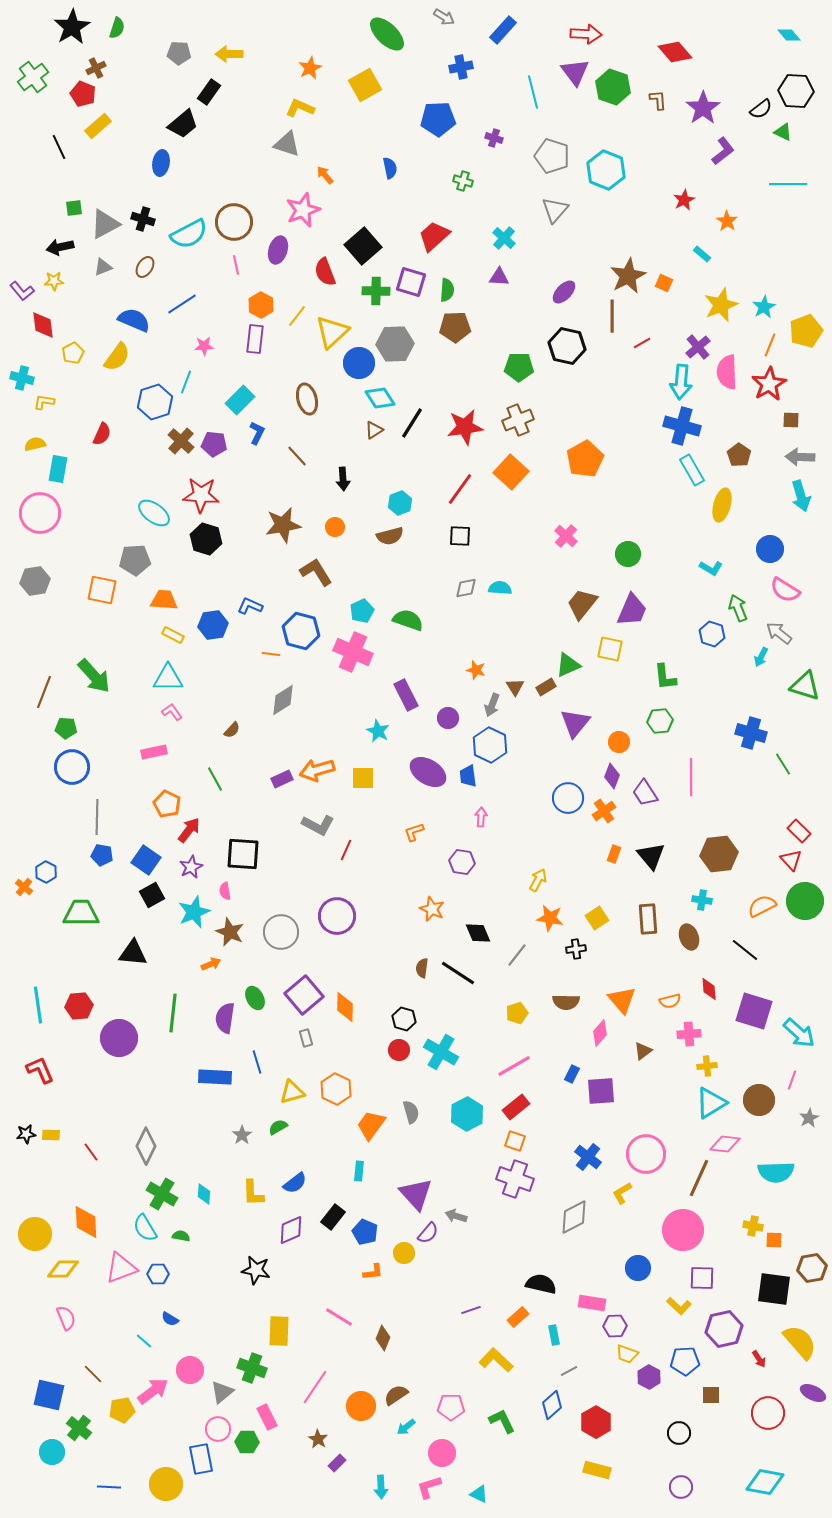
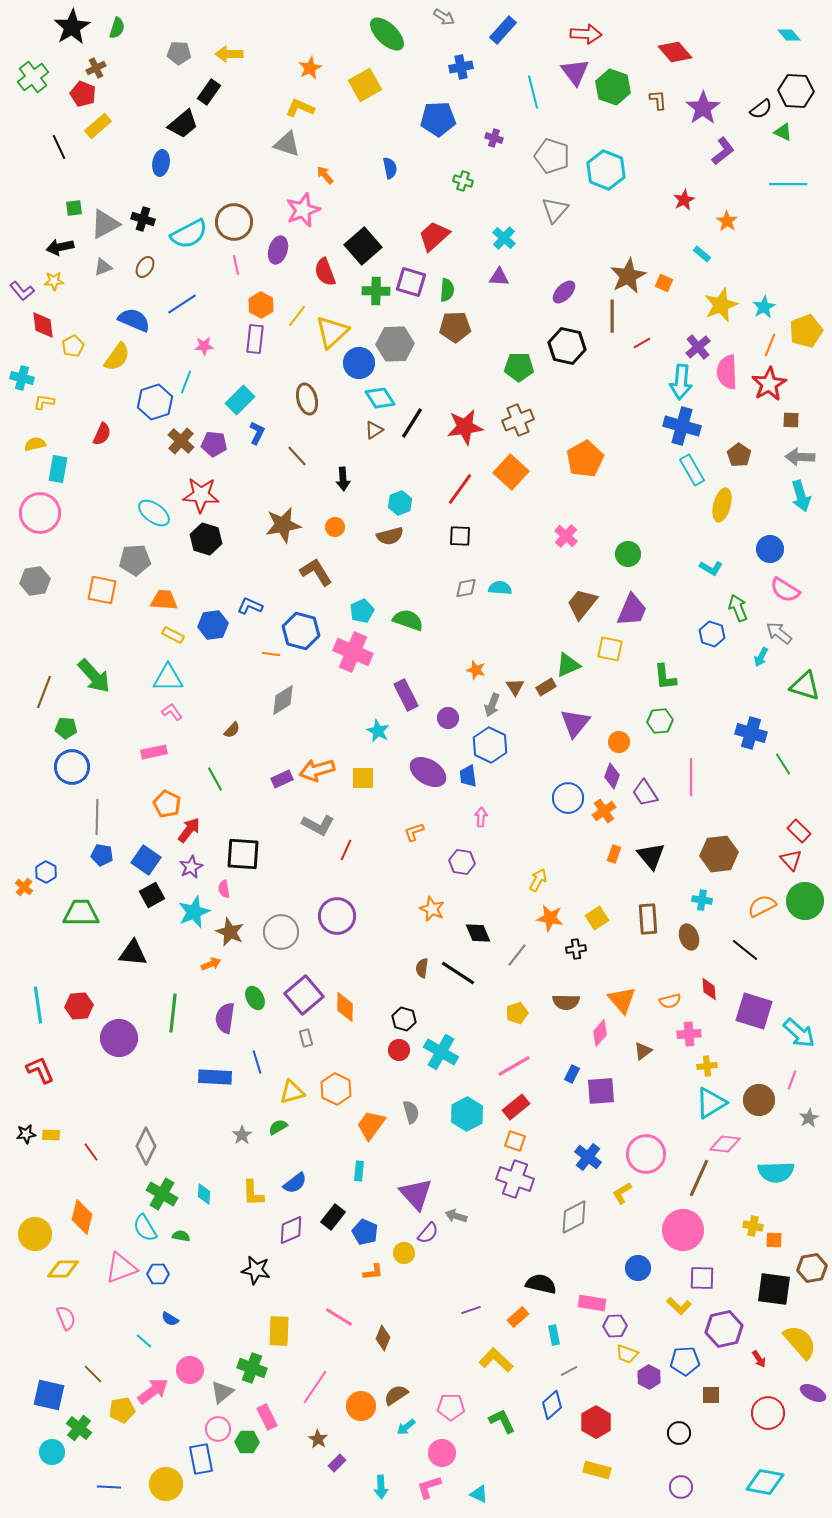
yellow pentagon at (73, 353): moved 7 px up
pink semicircle at (225, 891): moved 1 px left, 2 px up
orange diamond at (86, 1222): moved 4 px left, 5 px up; rotated 16 degrees clockwise
